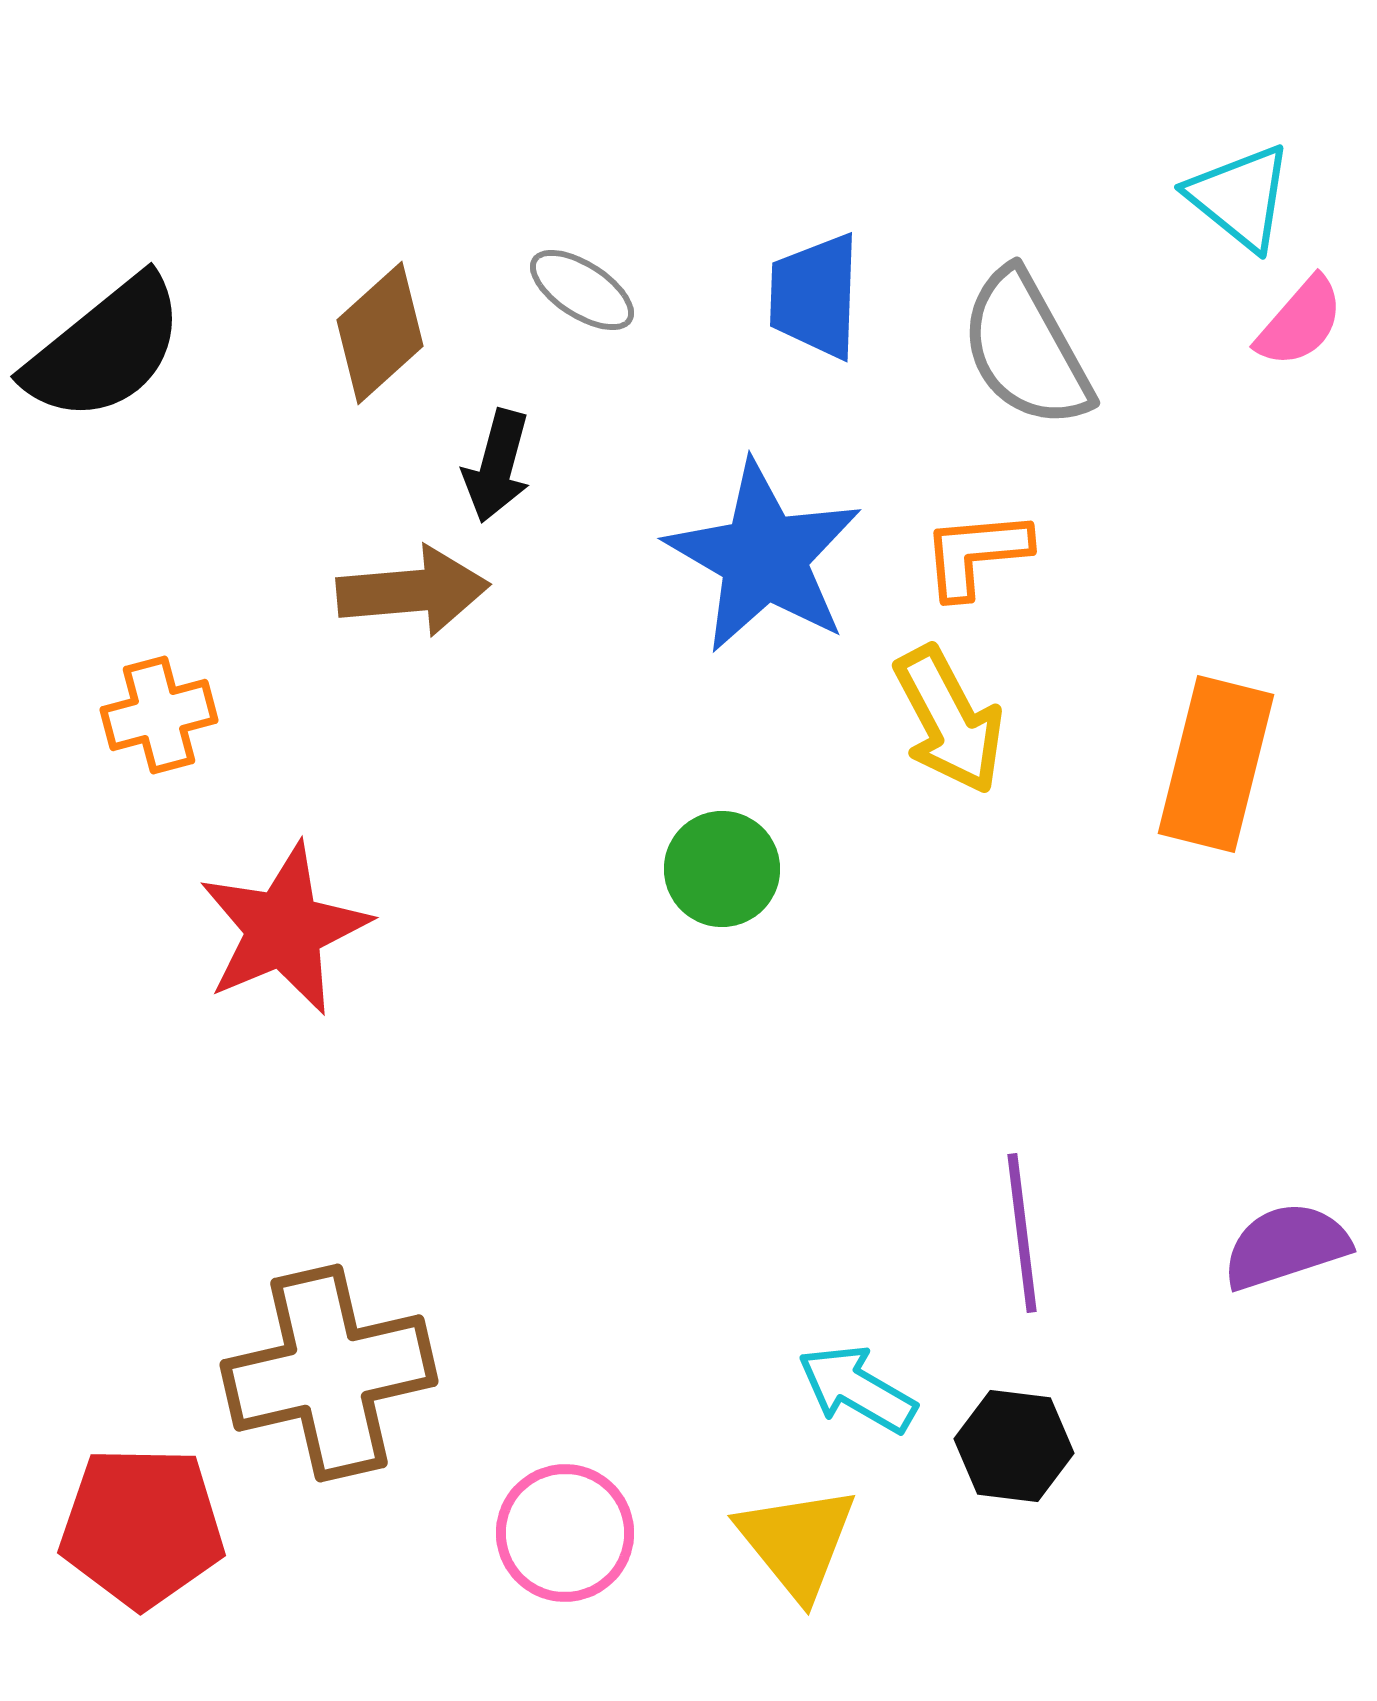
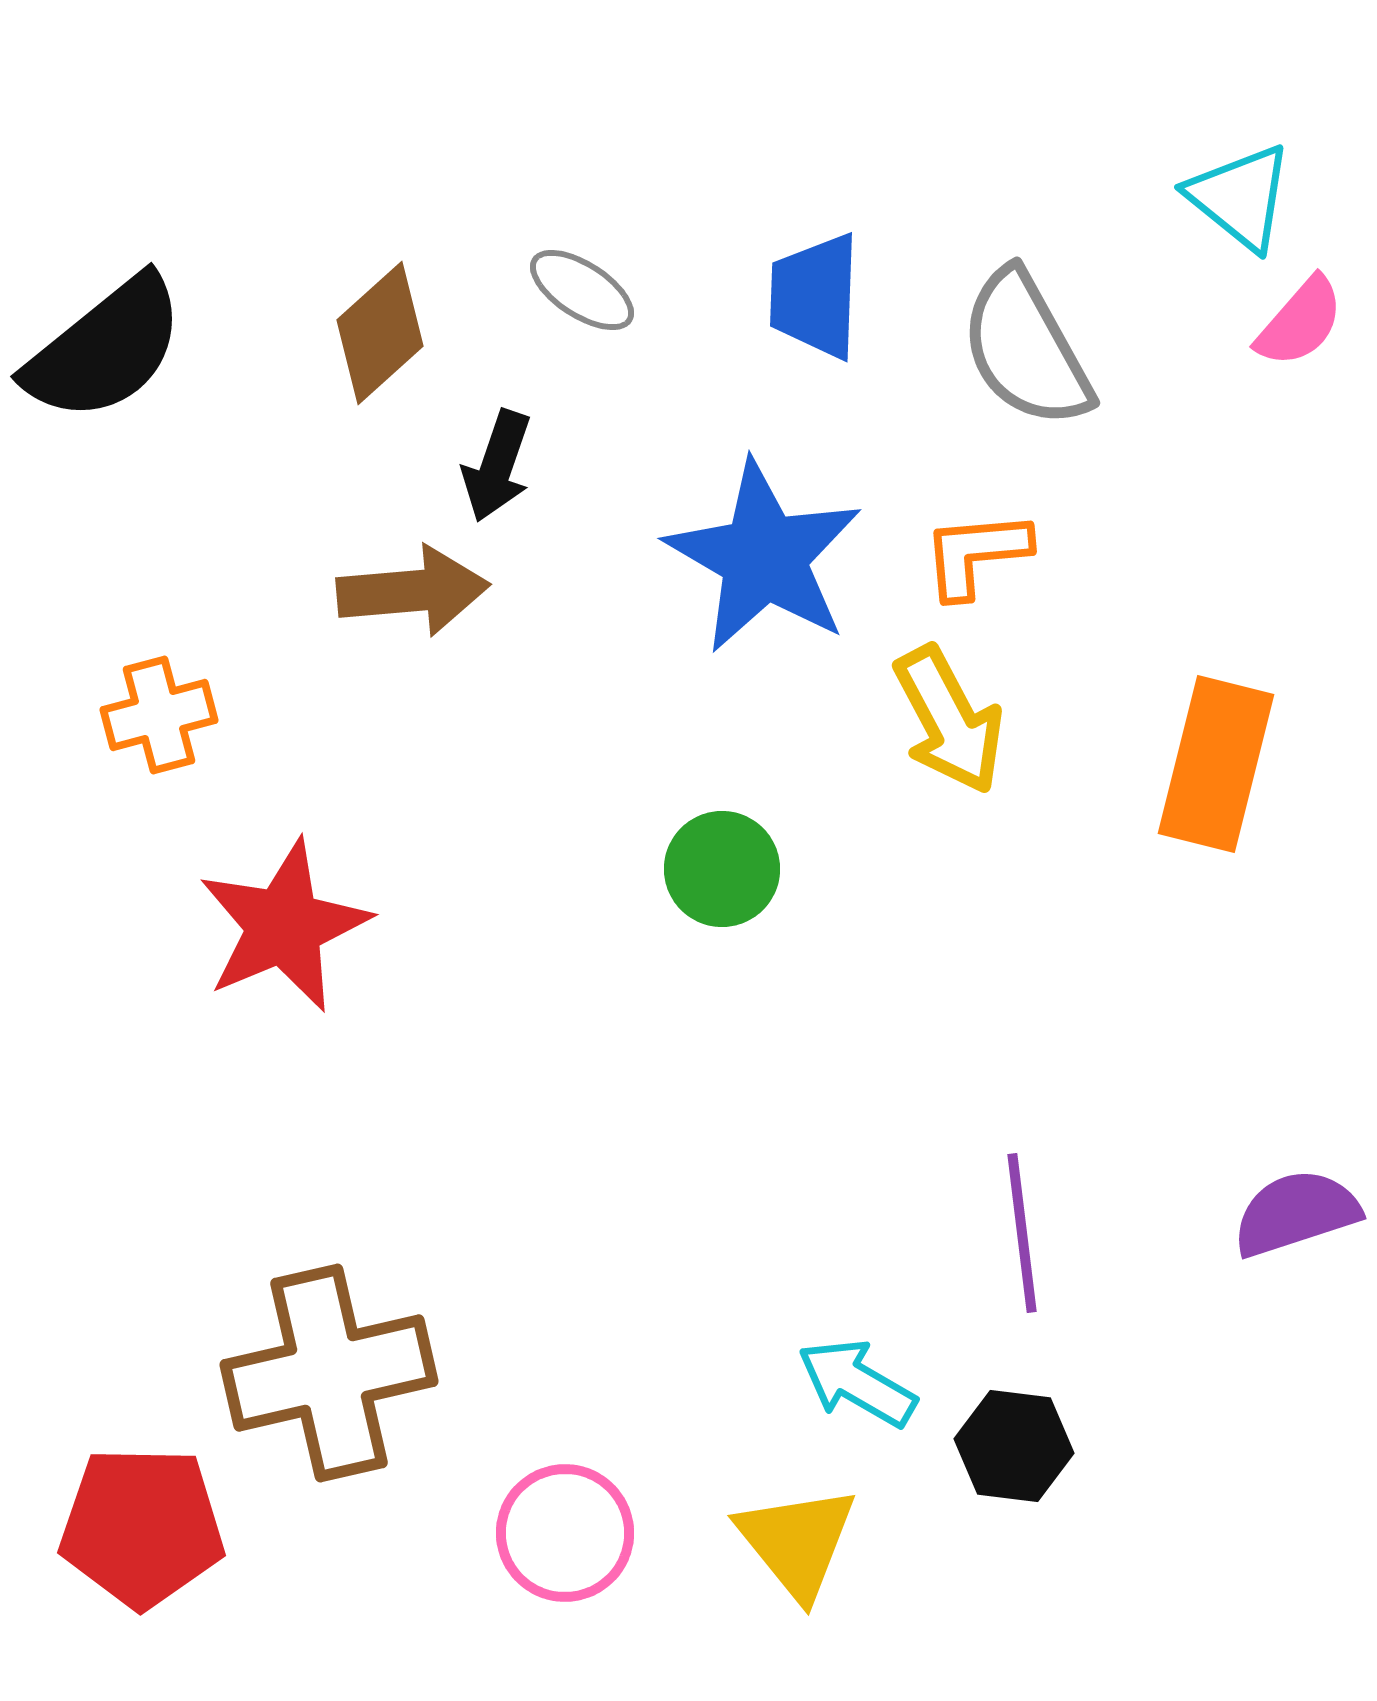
black arrow: rotated 4 degrees clockwise
red star: moved 3 px up
purple semicircle: moved 10 px right, 33 px up
cyan arrow: moved 6 px up
